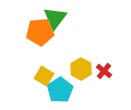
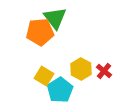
green triangle: rotated 15 degrees counterclockwise
